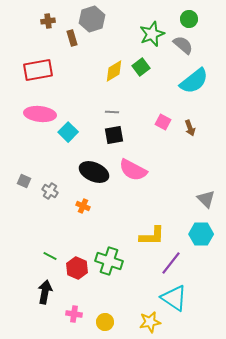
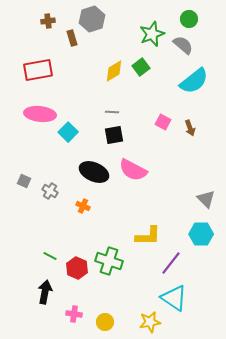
yellow L-shape: moved 4 px left
